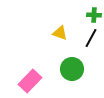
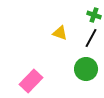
green cross: rotated 16 degrees clockwise
green circle: moved 14 px right
pink rectangle: moved 1 px right
